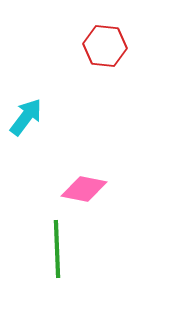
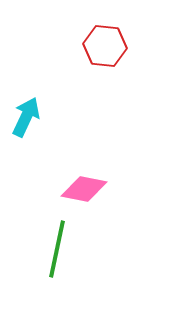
cyan arrow: rotated 12 degrees counterclockwise
green line: rotated 14 degrees clockwise
